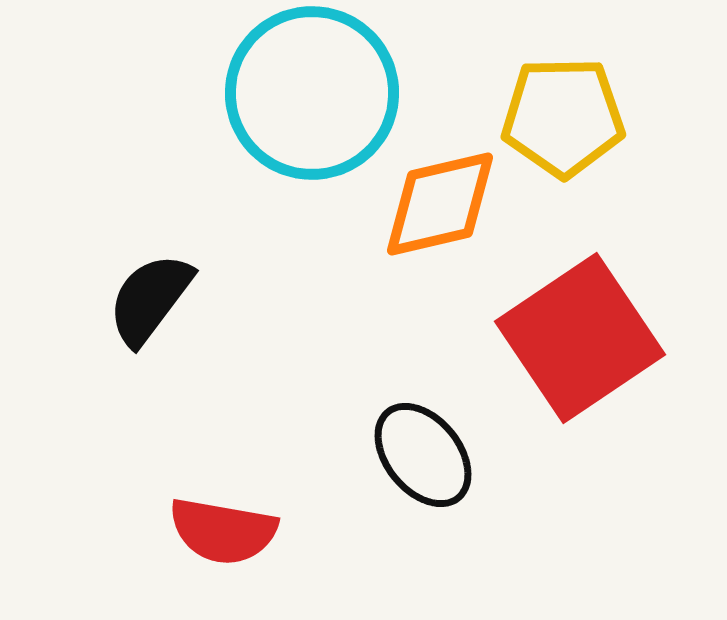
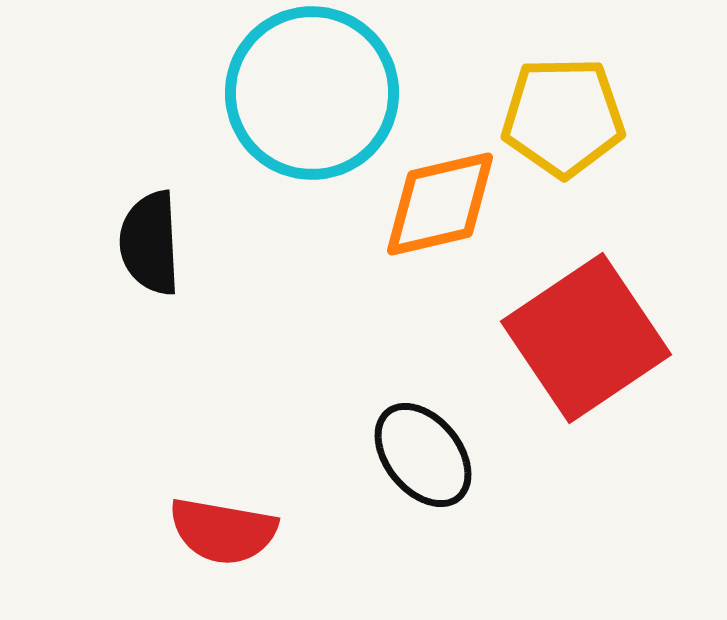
black semicircle: moved 56 px up; rotated 40 degrees counterclockwise
red square: moved 6 px right
